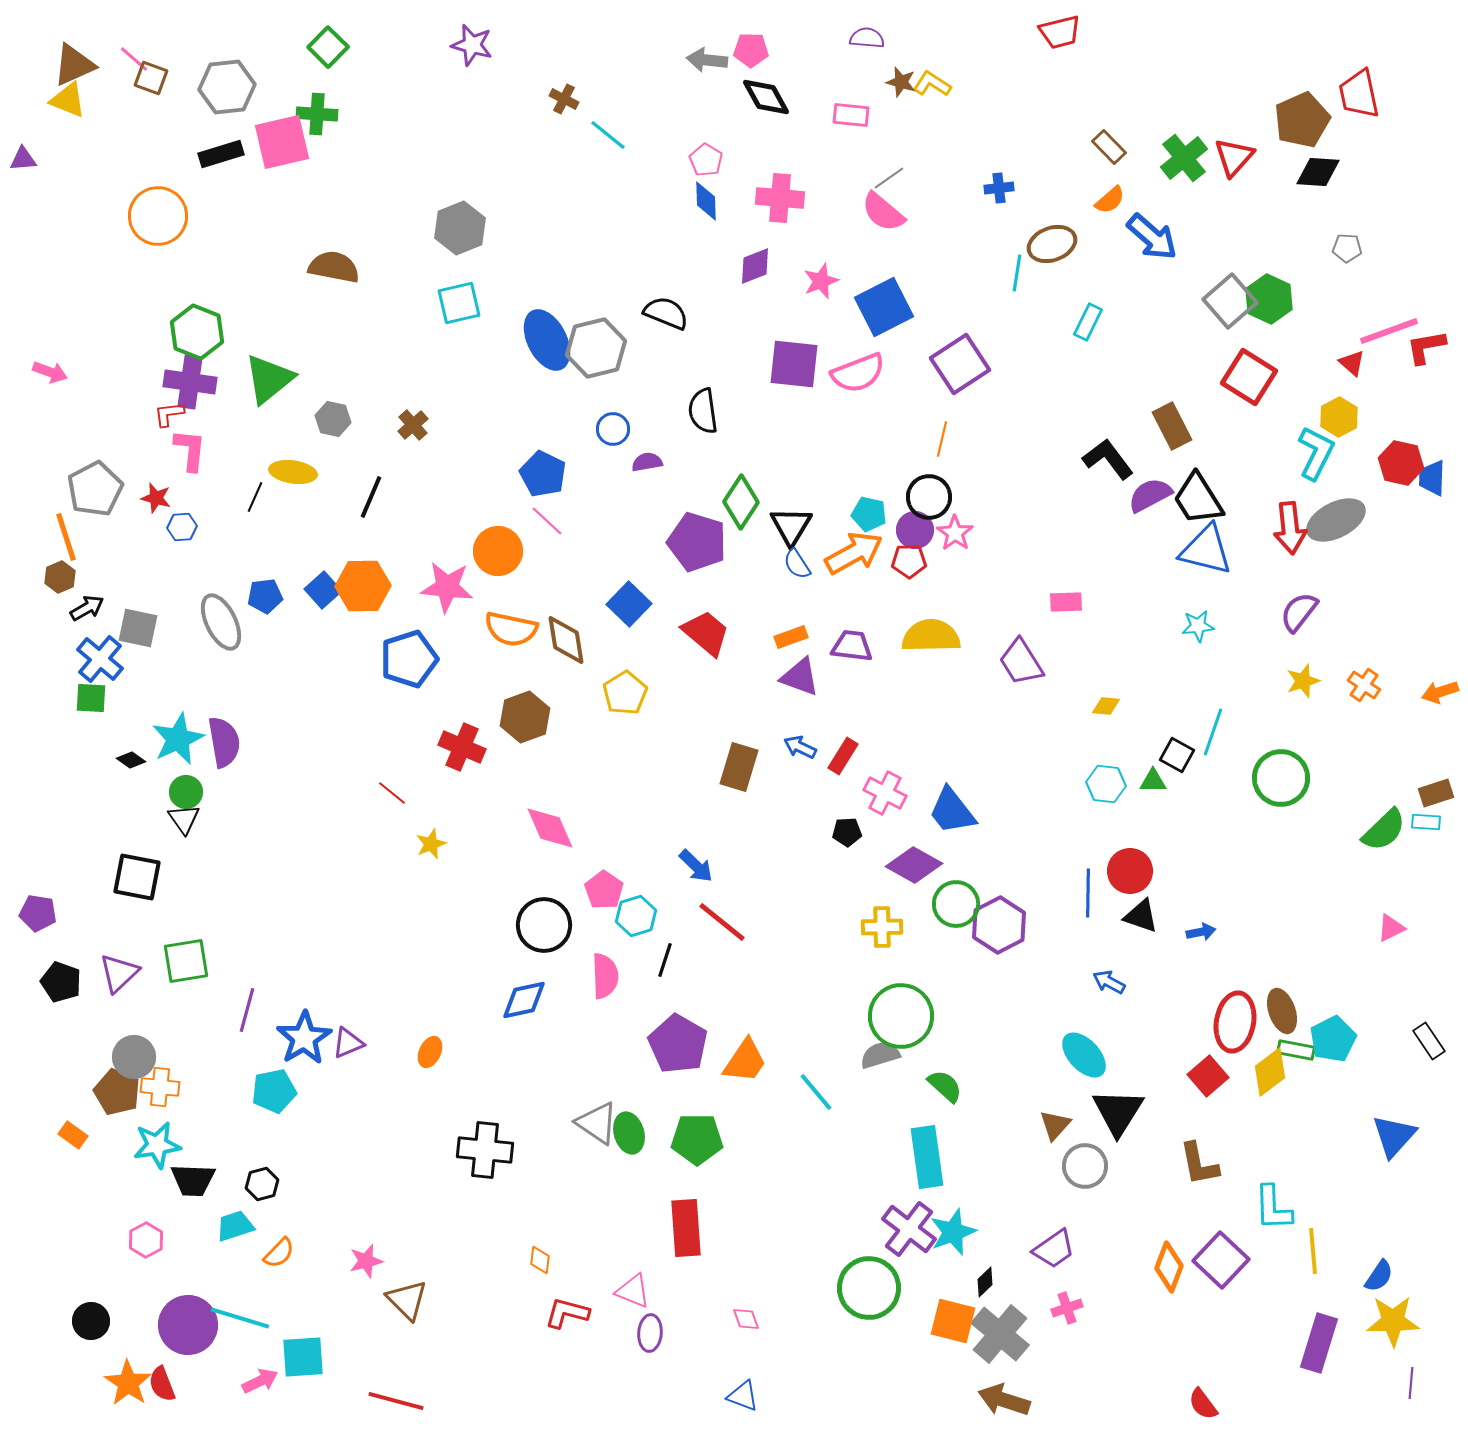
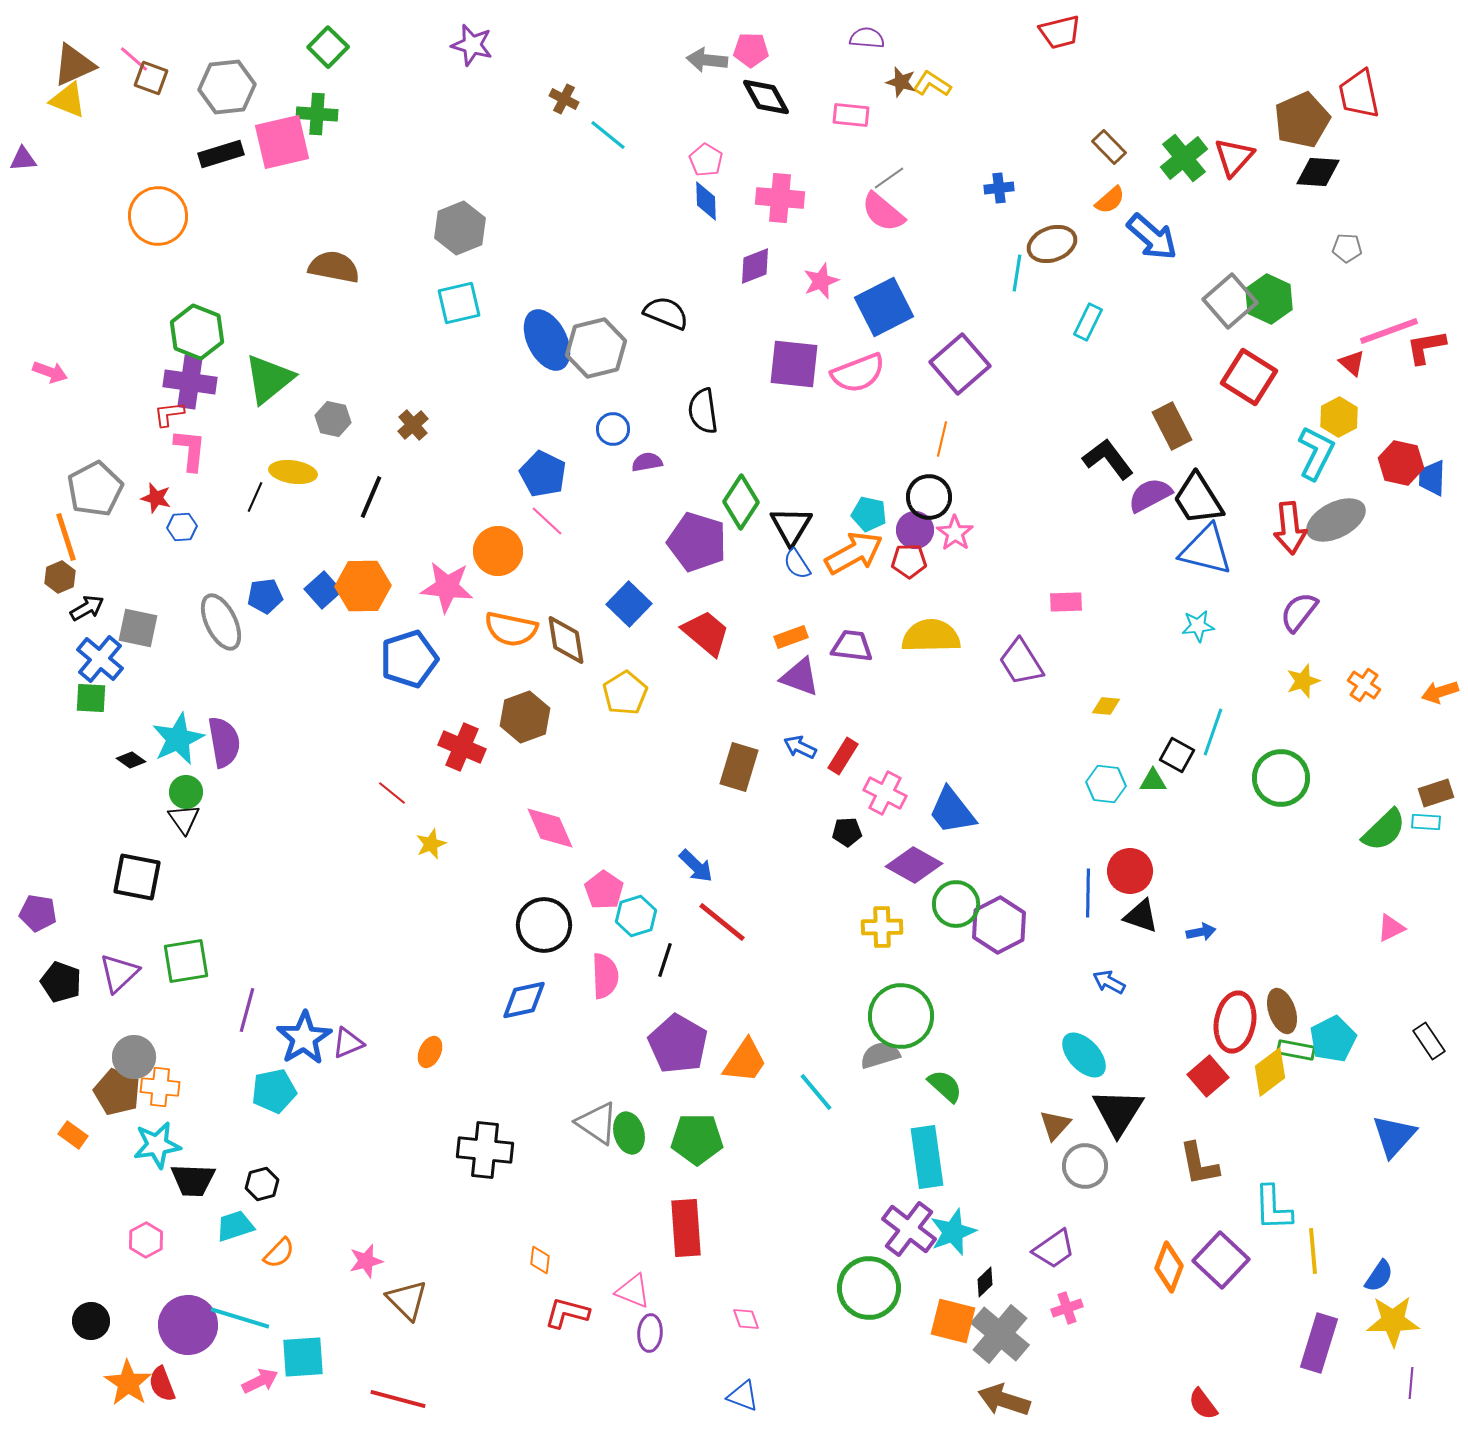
purple square at (960, 364): rotated 8 degrees counterclockwise
red line at (396, 1401): moved 2 px right, 2 px up
